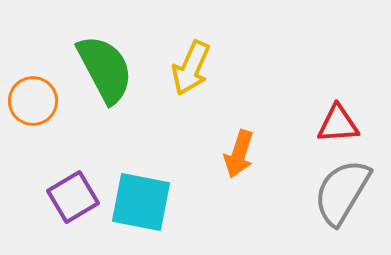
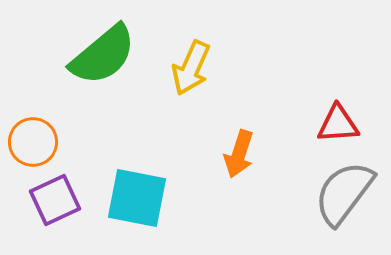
green semicircle: moved 2 px left, 14 px up; rotated 78 degrees clockwise
orange circle: moved 41 px down
gray semicircle: moved 2 px right, 1 px down; rotated 6 degrees clockwise
purple square: moved 18 px left, 3 px down; rotated 6 degrees clockwise
cyan square: moved 4 px left, 4 px up
